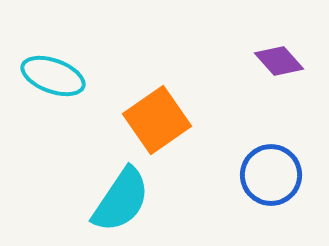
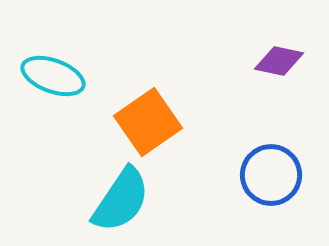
purple diamond: rotated 36 degrees counterclockwise
orange square: moved 9 px left, 2 px down
